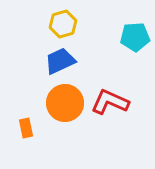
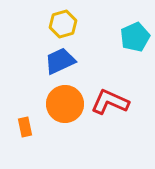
cyan pentagon: rotated 20 degrees counterclockwise
orange circle: moved 1 px down
orange rectangle: moved 1 px left, 1 px up
